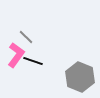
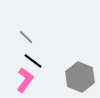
pink L-shape: moved 9 px right, 25 px down
black line: rotated 18 degrees clockwise
